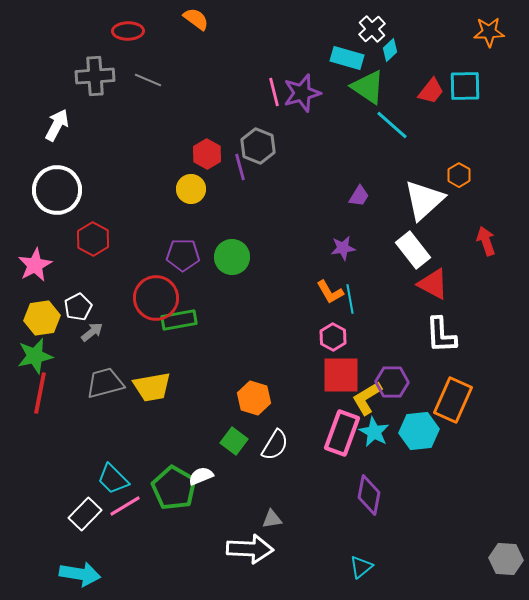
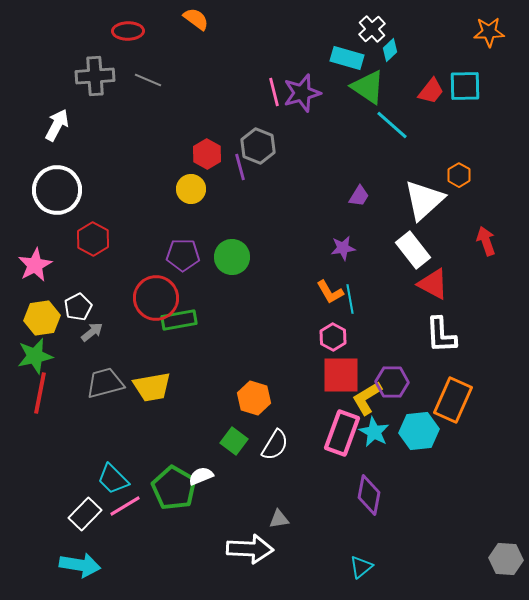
gray triangle at (272, 519): moved 7 px right
cyan arrow at (80, 574): moved 9 px up
